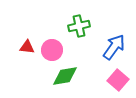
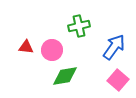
red triangle: moved 1 px left
